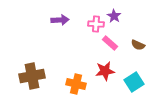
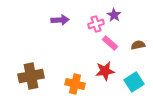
purple star: moved 1 px up
pink cross: rotated 21 degrees counterclockwise
brown semicircle: rotated 144 degrees clockwise
brown cross: moved 1 px left
orange cross: moved 1 px left
